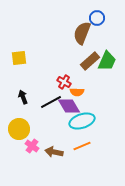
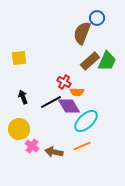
cyan ellipse: moved 4 px right; rotated 25 degrees counterclockwise
